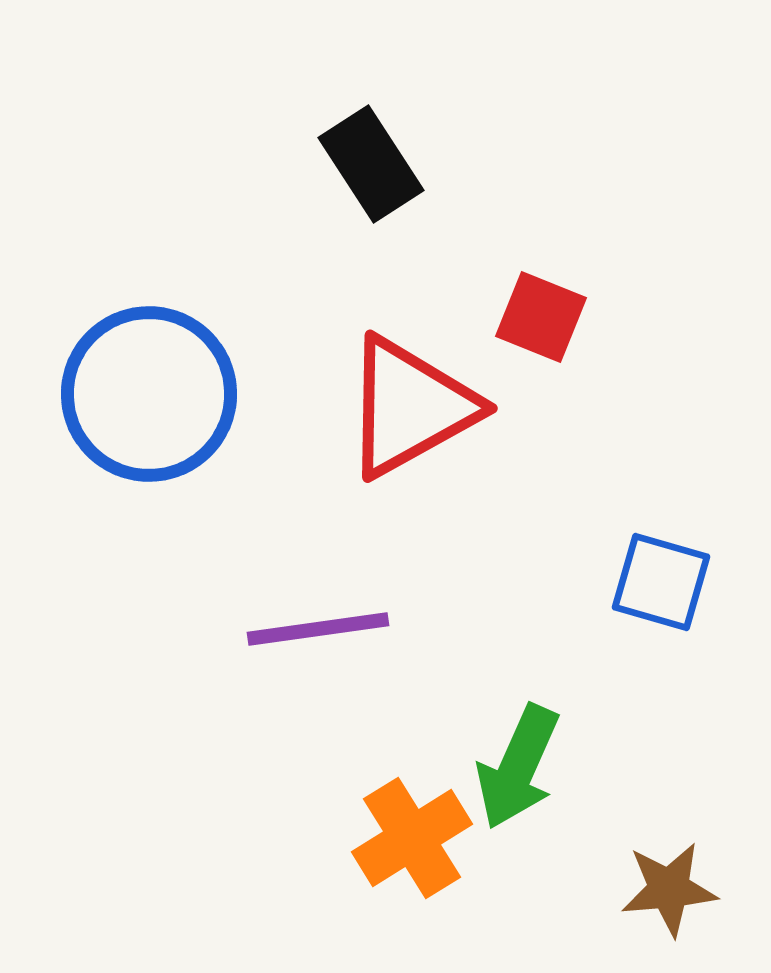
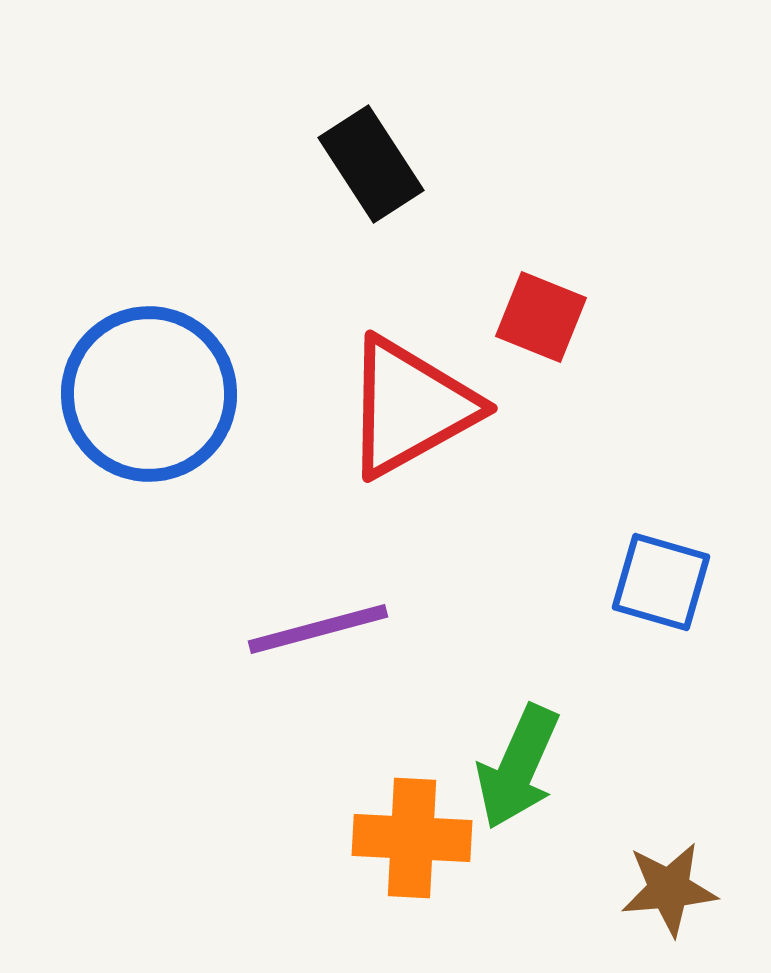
purple line: rotated 7 degrees counterclockwise
orange cross: rotated 35 degrees clockwise
